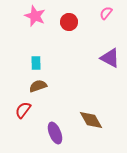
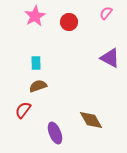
pink star: rotated 20 degrees clockwise
